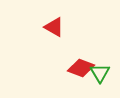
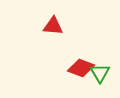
red triangle: moved 1 px left, 1 px up; rotated 25 degrees counterclockwise
